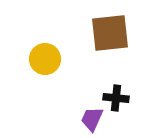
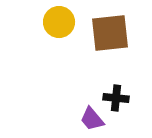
yellow circle: moved 14 px right, 37 px up
purple trapezoid: rotated 64 degrees counterclockwise
